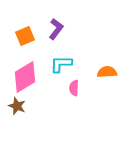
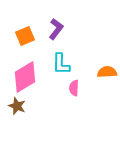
cyan L-shape: rotated 90 degrees counterclockwise
